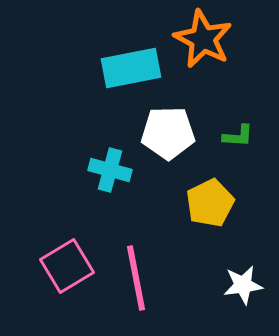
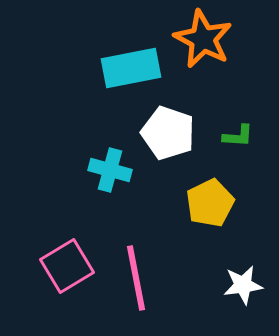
white pentagon: rotated 20 degrees clockwise
